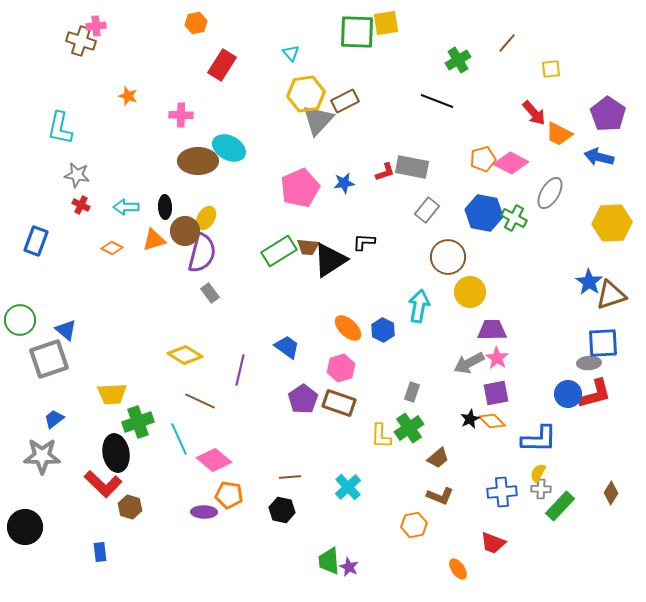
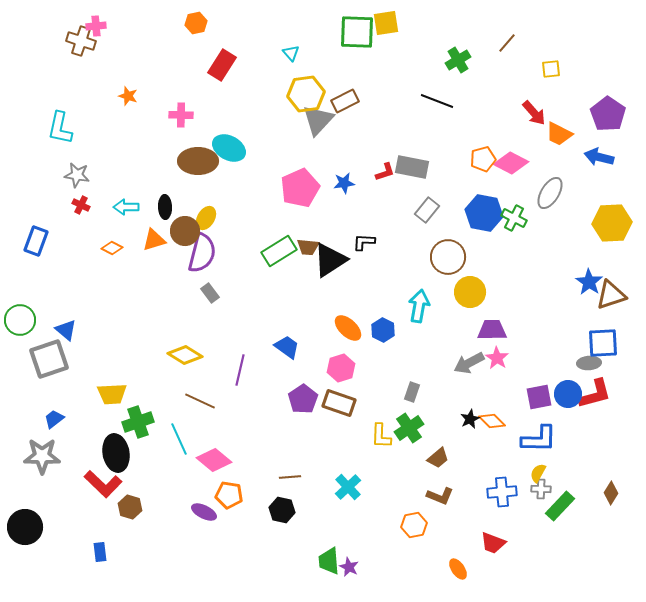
purple square at (496, 393): moved 43 px right, 4 px down
purple ellipse at (204, 512): rotated 25 degrees clockwise
